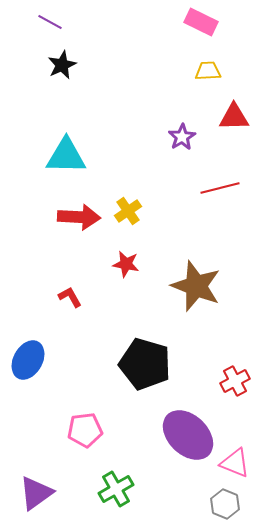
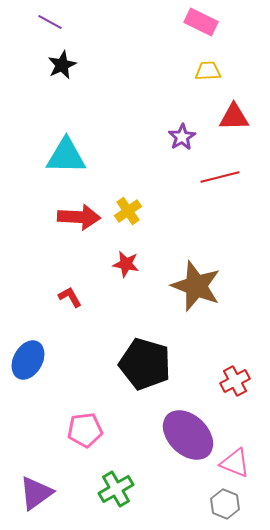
red line: moved 11 px up
